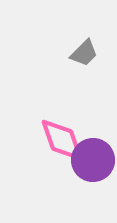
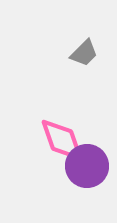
purple circle: moved 6 px left, 6 px down
